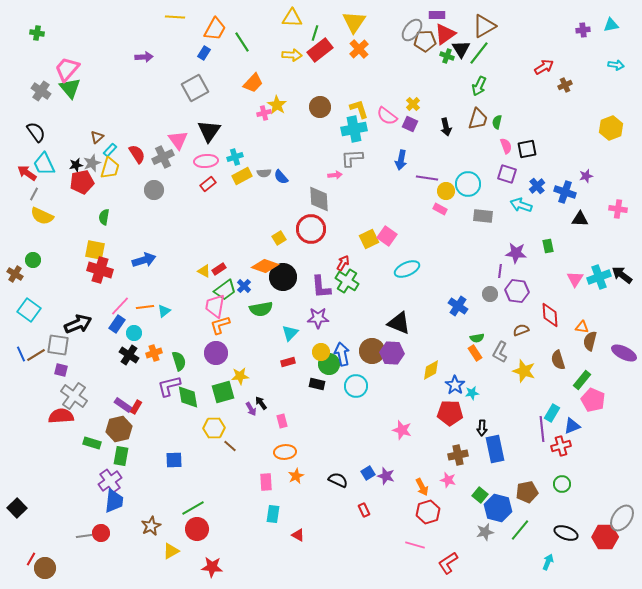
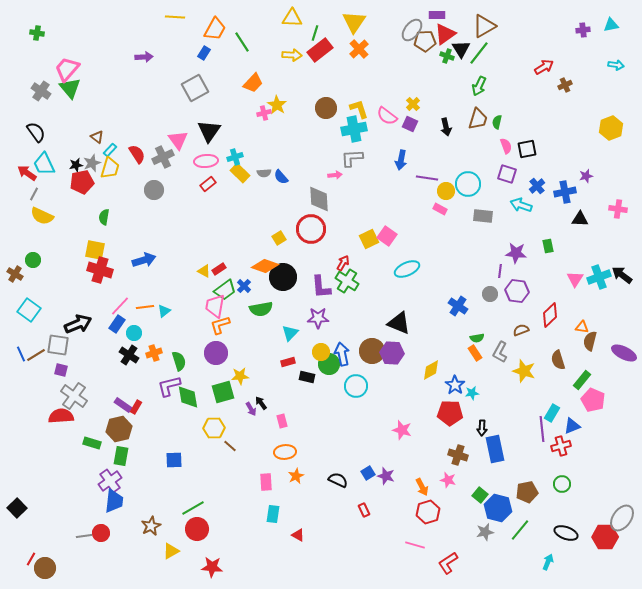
brown circle at (320, 107): moved 6 px right, 1 px down
brown triangle at (97, 137): rotated 40 degrees counterclockwise
yellow rectangle at (242, 176): moved 2 px left, 3 px up; rotated 72 degrees clockwise
blue cross at (565, 192): rotated 30 degrees counterclockwise
red diamond at (550, 315): rotated 50 degrees clockwise
black rectangle at (317, 384): moved 10 px left, 7 px up
brown cross at (458, 455): rotated 30 degrees clockwise
